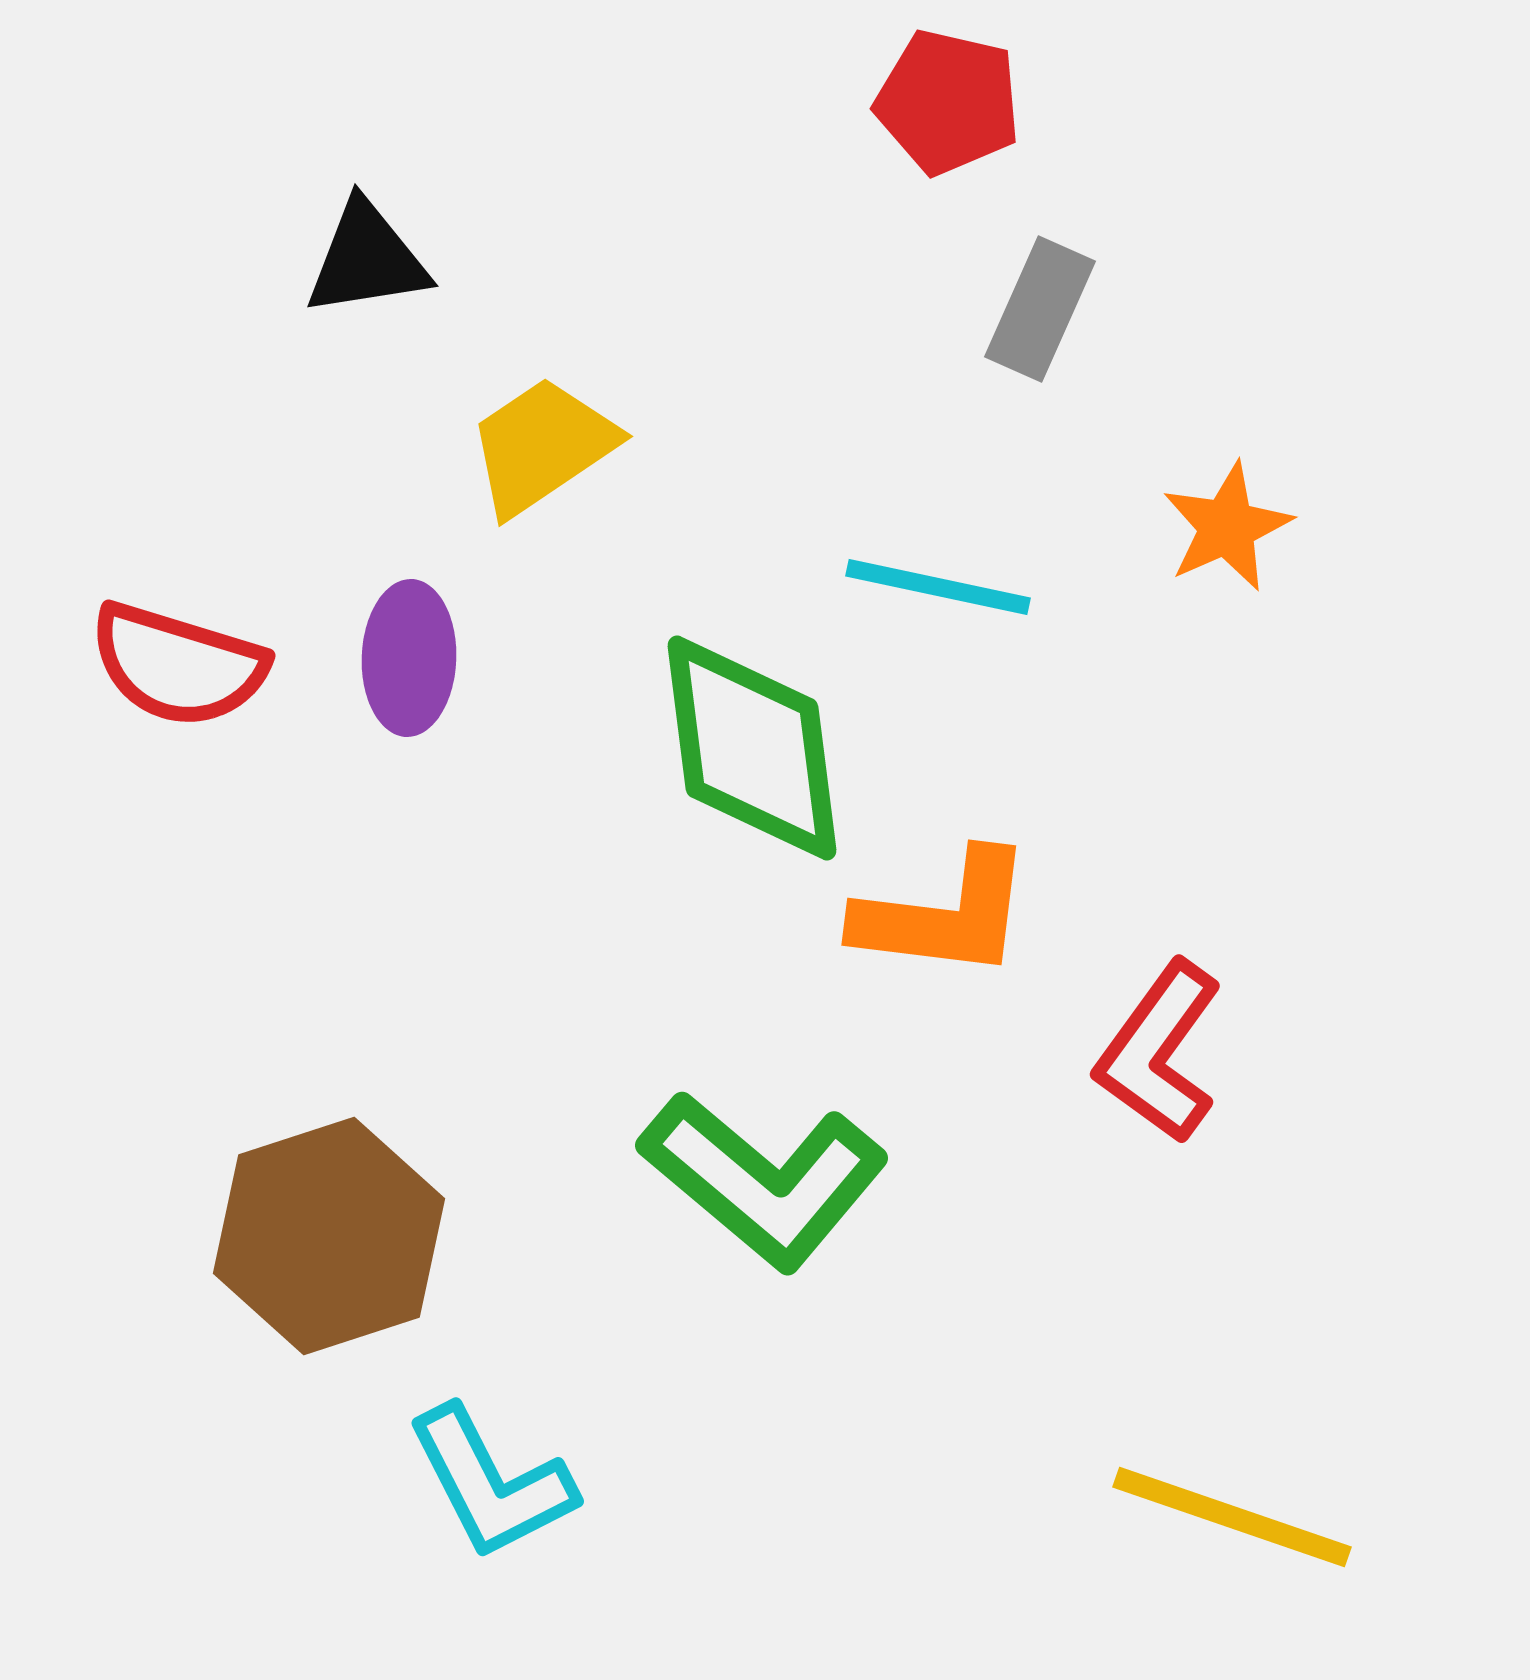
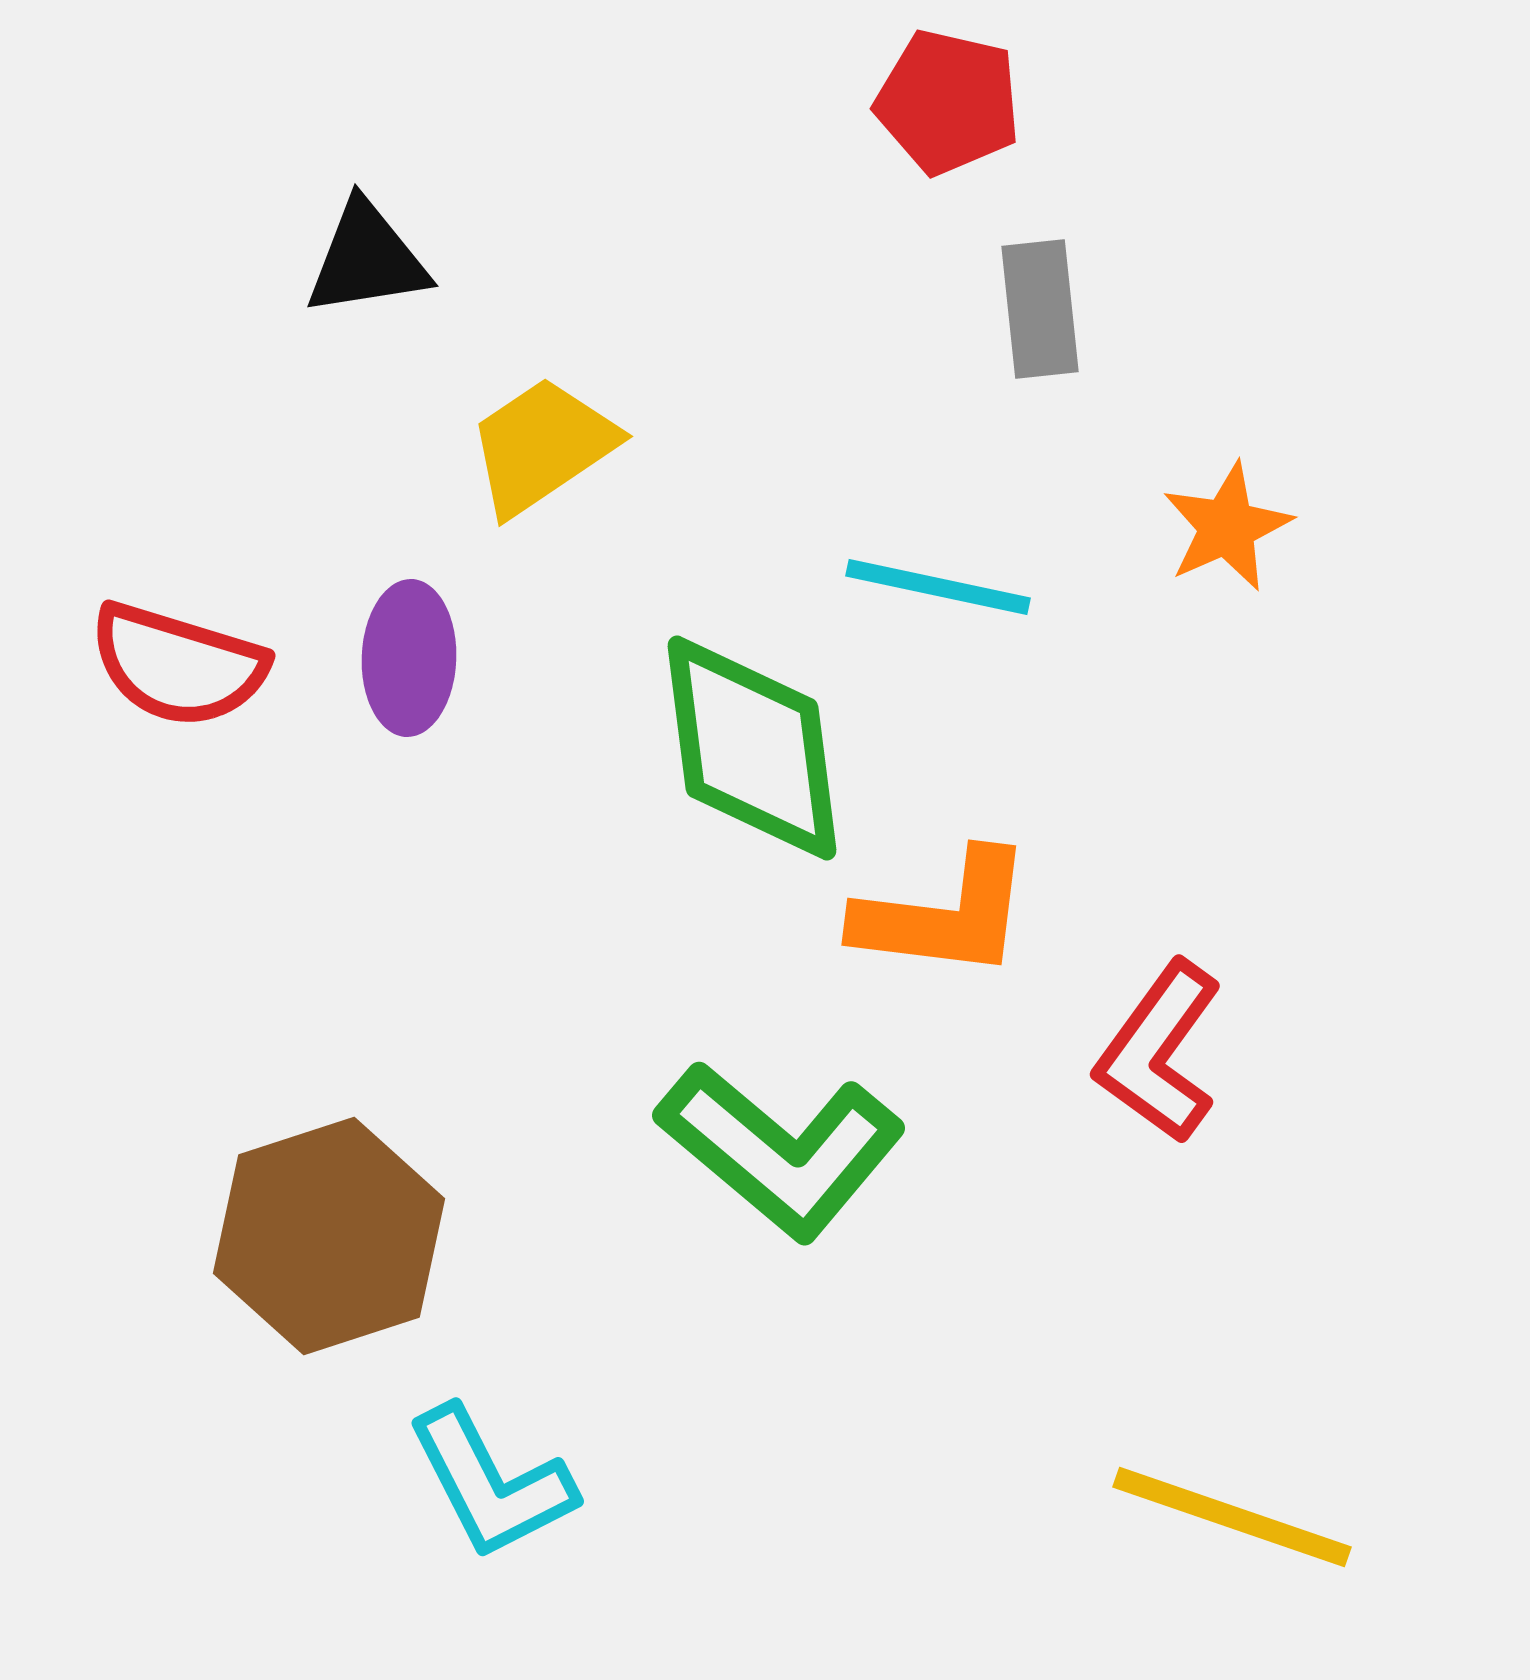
gray rectangle: rotated 30 degrees counterclockwise
green L-shape: moved 17 px right, 30 px up
